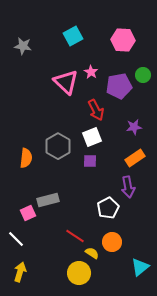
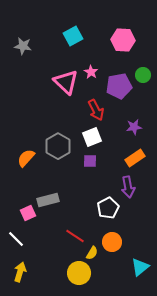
orange semicircle: rotated 144 degrees counterclockwise
yellow semicircle: rotated 88 degrees clockwise
